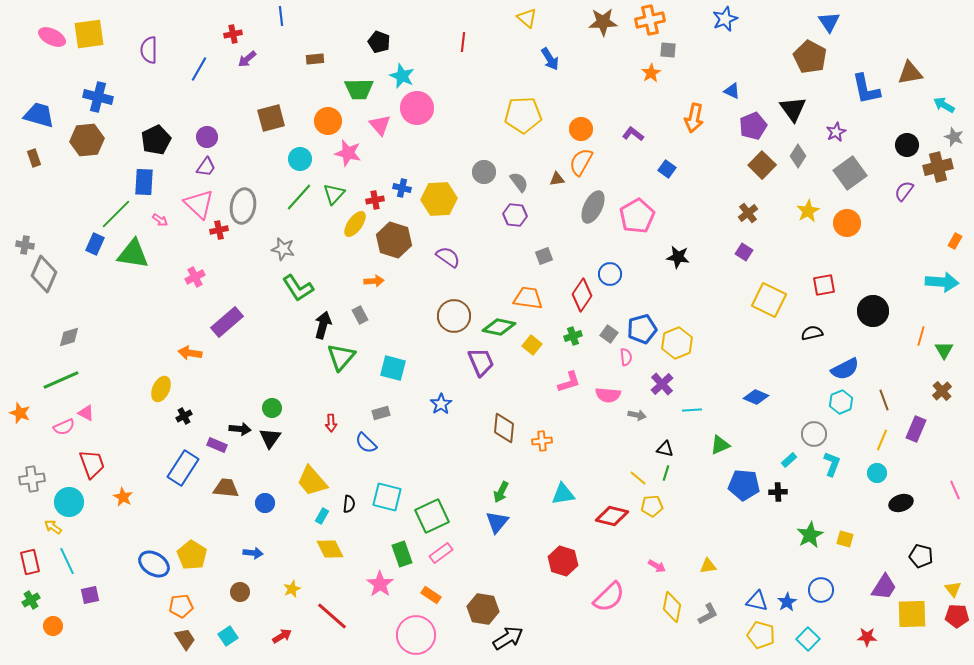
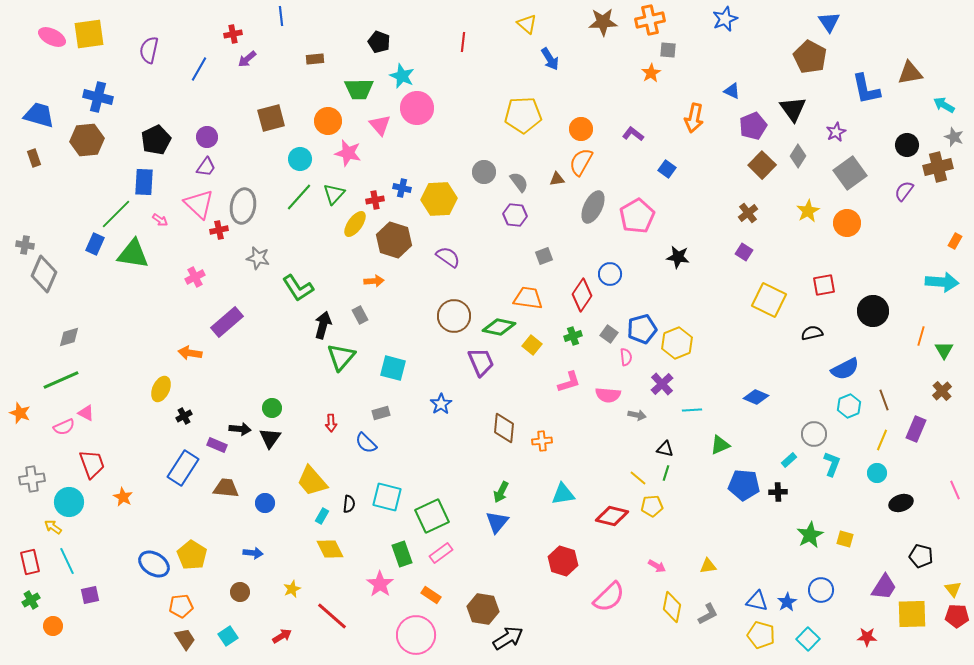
yellow triangle at (527, 18): moved 6 px down
purple semicircle at (149, 50): rotated 12 degrees clockwise
gray star at (283, 249): moved 25 px left, 9 px down
cyan hexagon at (841, 402): moved 8 px right, 4 px down
